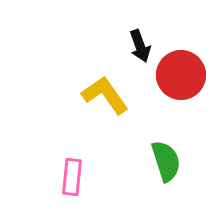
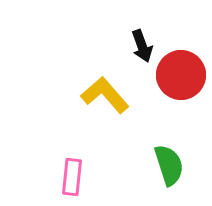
black arrow: moved 2 px right
yellow L-shape: rotated 6 degrees counterclockwise
green semicircle: moved 3 px right, 4 px down
